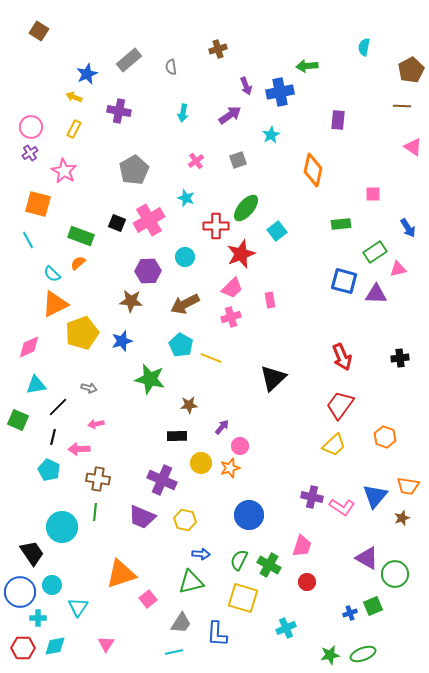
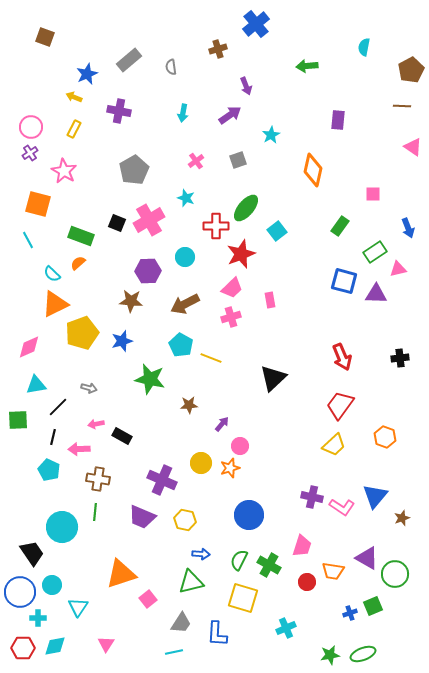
brown square at (39, 31): moved 6 px right, 6 px down; rotated 12 degrees counterclockwise
blue cross at (280, 92): moved 24 px left, 68 px up; rotated 28 degrees counterclockwise
green rectangle at (341, 224): moved 1 px left, 2 px down; rotated 48 degrees counterclockwise
blue arrow at (408, 228): rotated 12 degrees clockwise
green square at (18, 420): rotated 25 degrees counterclockwise
purple arrow at (222, 427): moved 3 px up
black rectangle at (177, 436): moved 55 px left; rotated 30 degrees clockwise
orange trapezoid at (408, 486): moved 75 px left, 85 px down
